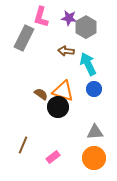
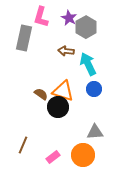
purple star: rotated 21 degrees clockwise
gray rectangle: rotated 15 degrees counterclockwise
orange circle: moved 11 px left, 3 px up
